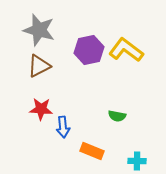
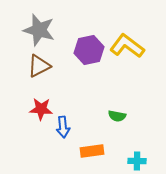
yellow L-shape: moved 1 px right, 4 px up
orange rectangle: rotated 30 degrees counterclockwise
